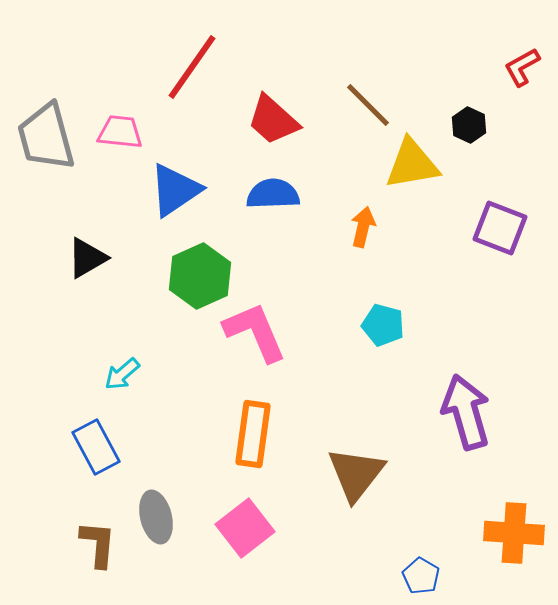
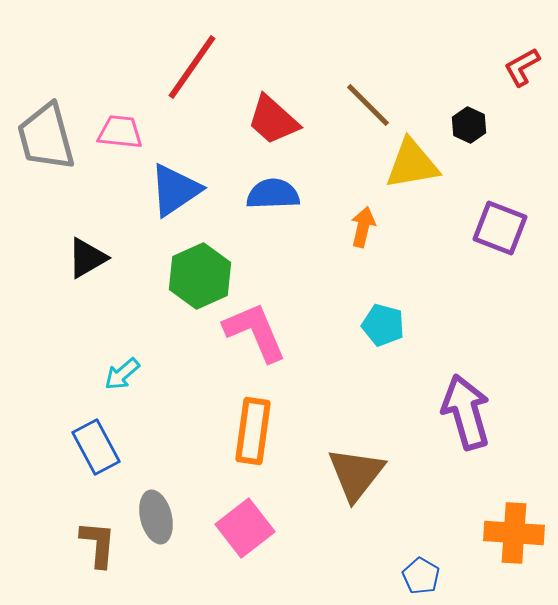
orange rectangle: moved 3 px up
